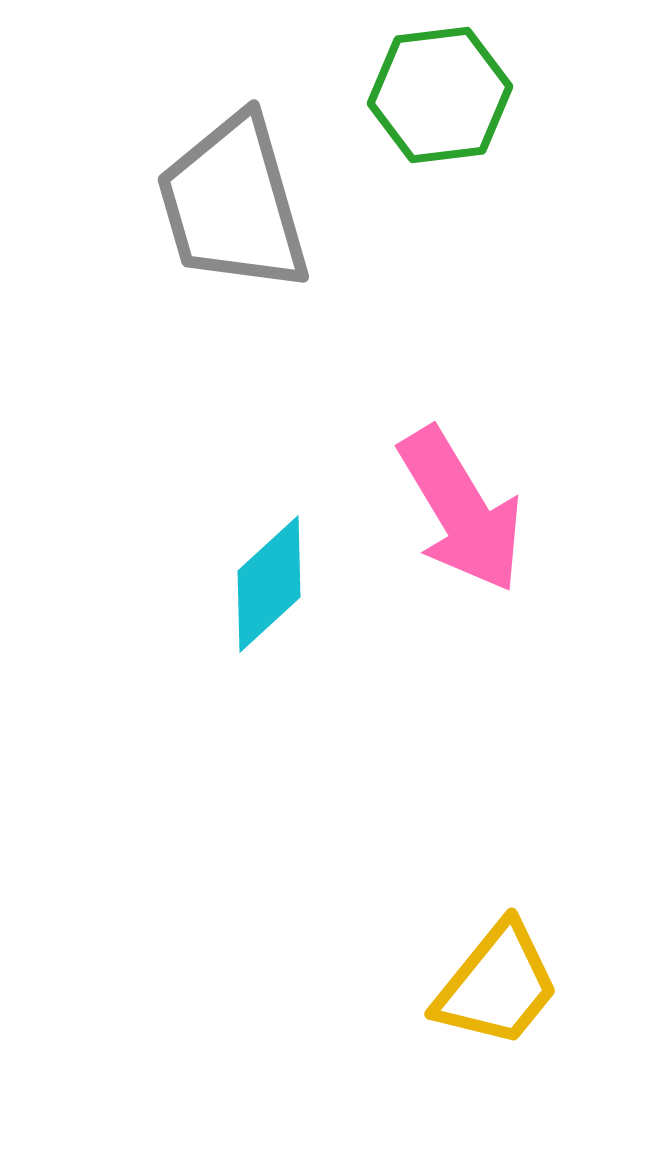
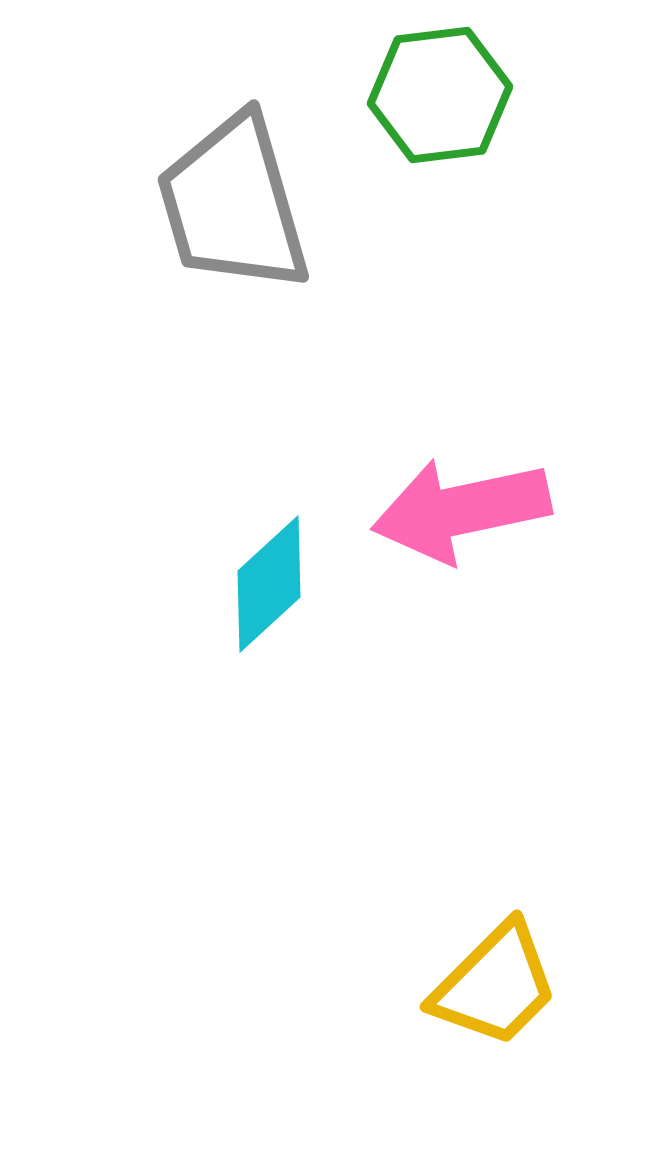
pink arrow: rotated 109 degrees clockwise
yellow trapezoid: moved 2 px left; rotated 6 degrees clockwise
